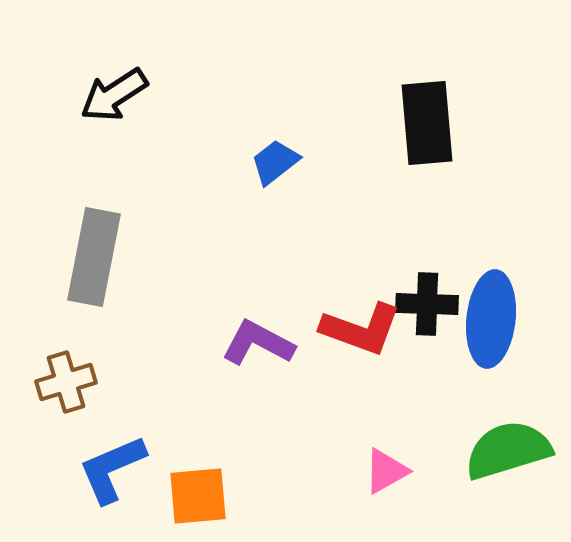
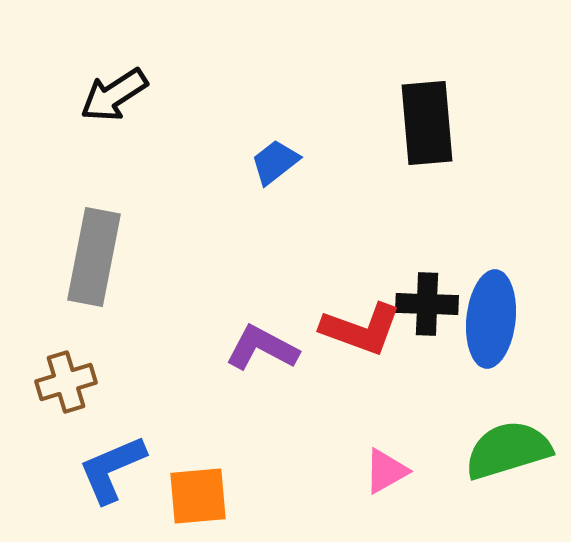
purple L-shape: moved 4 px right, 5 px down
